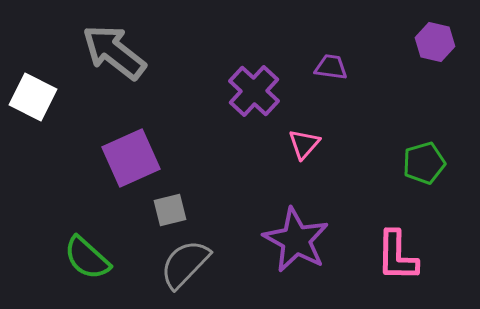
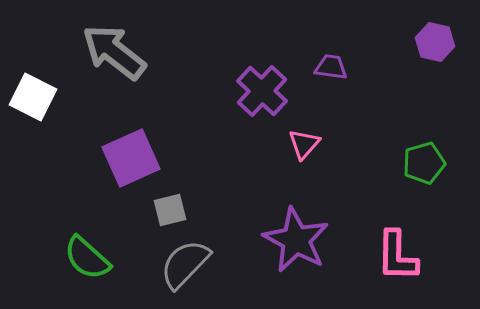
purple cross: moved 8 px right
